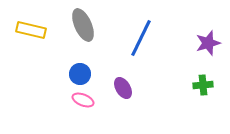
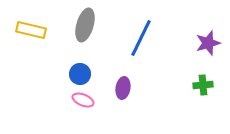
gray ellipse: moved 2 px right; rotated 40 degrees clockwise
purple ellipse: rotated 40 degrees clockwise
